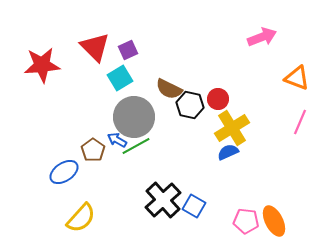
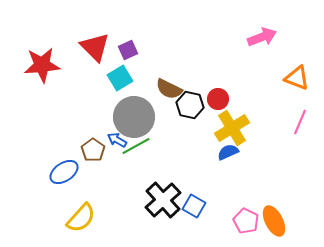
pink pentagon: rotated 20 degrees clockwise
